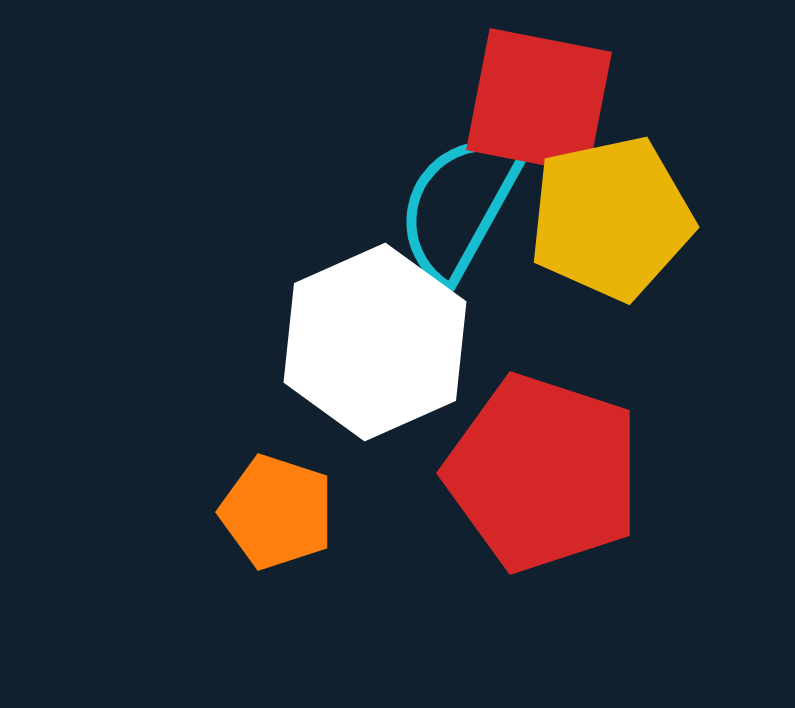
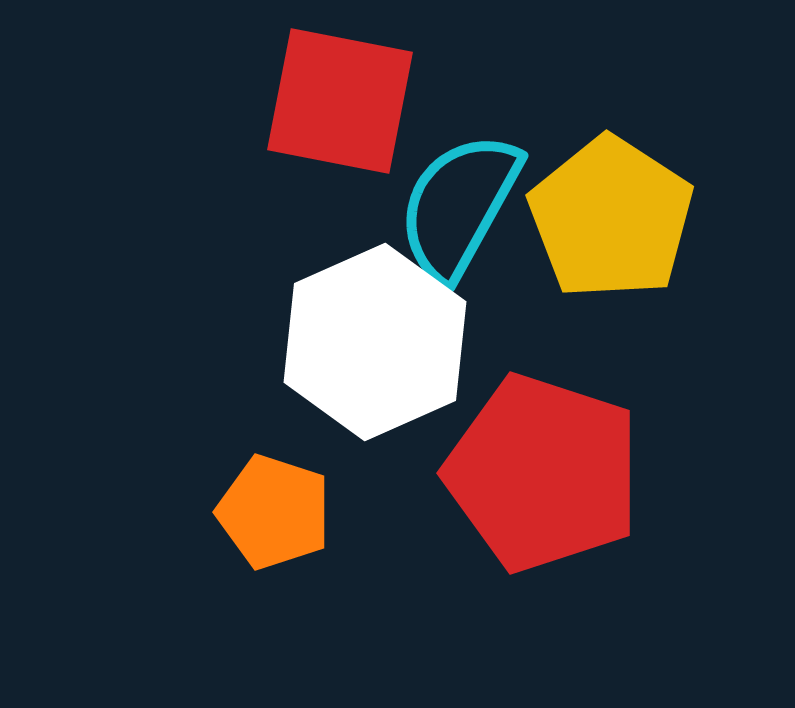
red square: moved 199 px left
yellow pentagon: rotated 27 degrees counterclockwise
orange pentagon: moved 3 px left
